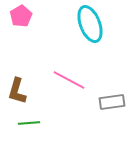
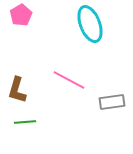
pink pentagon: moved 1 px up
brown L-shape: moved 1 px up
green line: moved 4 px left, 1 px up
